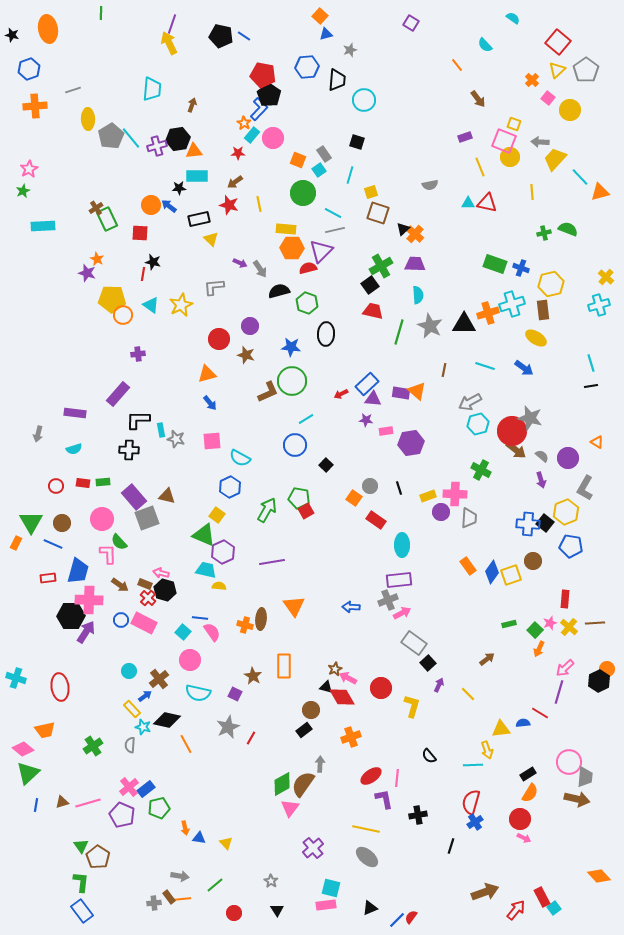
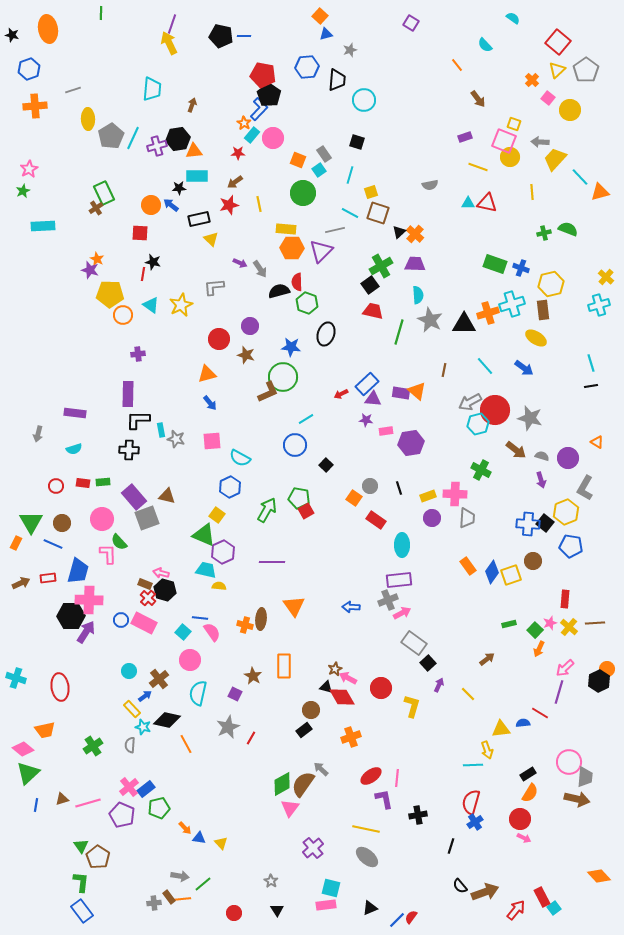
blue line at (244, 36): rotated 32 degrees counterclockwise
cyan line at (131, 138): moved 2 px right; rotated 65 degrees clockwise
yellow line at (480, 167): moved 2 px left; rotated 48 degrees counterclockwise
red star at (229, 205): rotated 30 degrees counterclockwise
blue arrow at (169, 206): moved 2 px right, 1 px up
cyan line at (333, 213): moved 17 px right
green rectangle at (107, 219): moved 3 px left, 26 px up
black triangle at (403, 229): moved 4 px left, 3 px down
red semicircle at (308, 268): moved 11 px left, 14 px down; rotated 78 degrees counterclockwise
purple star at (87, 273): moved 3 px right, 3 px up
yellow pentagon at (112, 299): moved 2 px left, 5 px up
gray star at (430, 326): moved 6 px up
black ellipse at (326, 334): rotated 15 degrees clockwise
cyan line at (485, 366): rotated 30 degrees clockwise
green circle at (292, 381): moved 9 px left, 4 px up
purple rectangle at (118, 394): moved 10 px right; rotated 40 degrees counterclockwise
red circle at (512, 431): moved 17 px left, 21 px up
gray semicircle at (542, 456): rotated 24 degrees counterclockwise
purple circle at (441, 512): moved 9 px left, 6 px down
gray trapezoid at (469, 518): moved 2 px left
purple line at (272, 562): rotated 10 degrees clockwise
brown arrow at (120, 585): moved 99 px left, 2 px up; rotated 60 degrees counterclockwise
cyan semicircle at (198, 693): rotated 90 degrees clockwise
black semicircle at (429, 756): moved 31 px right, 130 px down
gray arrow at (320, 764): moved 1 px right, 5 px down; rotated 49 degrees counterclockwise
brown triangle at (62, 802): moved 3 px up
orange arrow at (185, 828): rotated 32 degrees counterclockwise
yellow triangle at (226, 843): moved 5 px left
green line at (215, 885): moved 12 px left, 1 px up
